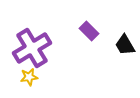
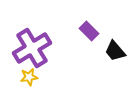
black trapezoid: moved 10 px left, 6 px down; rotated 10 degrees counterclockwise
